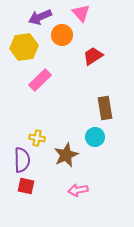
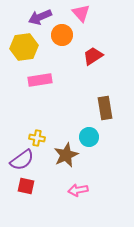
pink rectangle: rotated 35 degrees clockwise
cyan circle: moved 6 px left
purple semicircle: rotated 55 degrees clockwise
